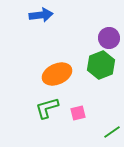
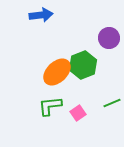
green hexagon: moved 18 px left
orange ellipse: moved 2 px up; rotated 20 degrees counterclockwise
green L-shape: moved 3 px right, 2 px up; rotated 10 degrees clockwise
pink square: rotated 21 degrees counterclockwise
green line: moved 29 px up; rotated 12 degrees clockwise
